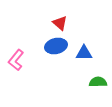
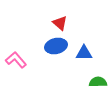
pink L-shape: rotated 100 degrees clockwise
